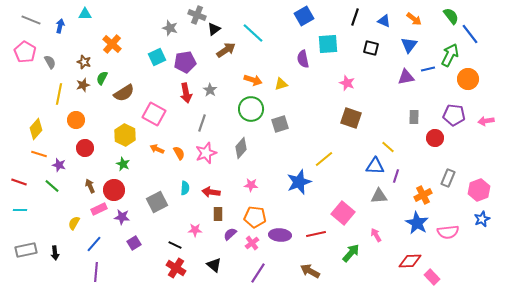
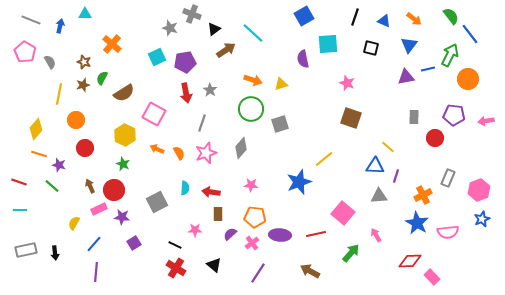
gray cross at (197, 15): moved 5 px left, 1 px up
